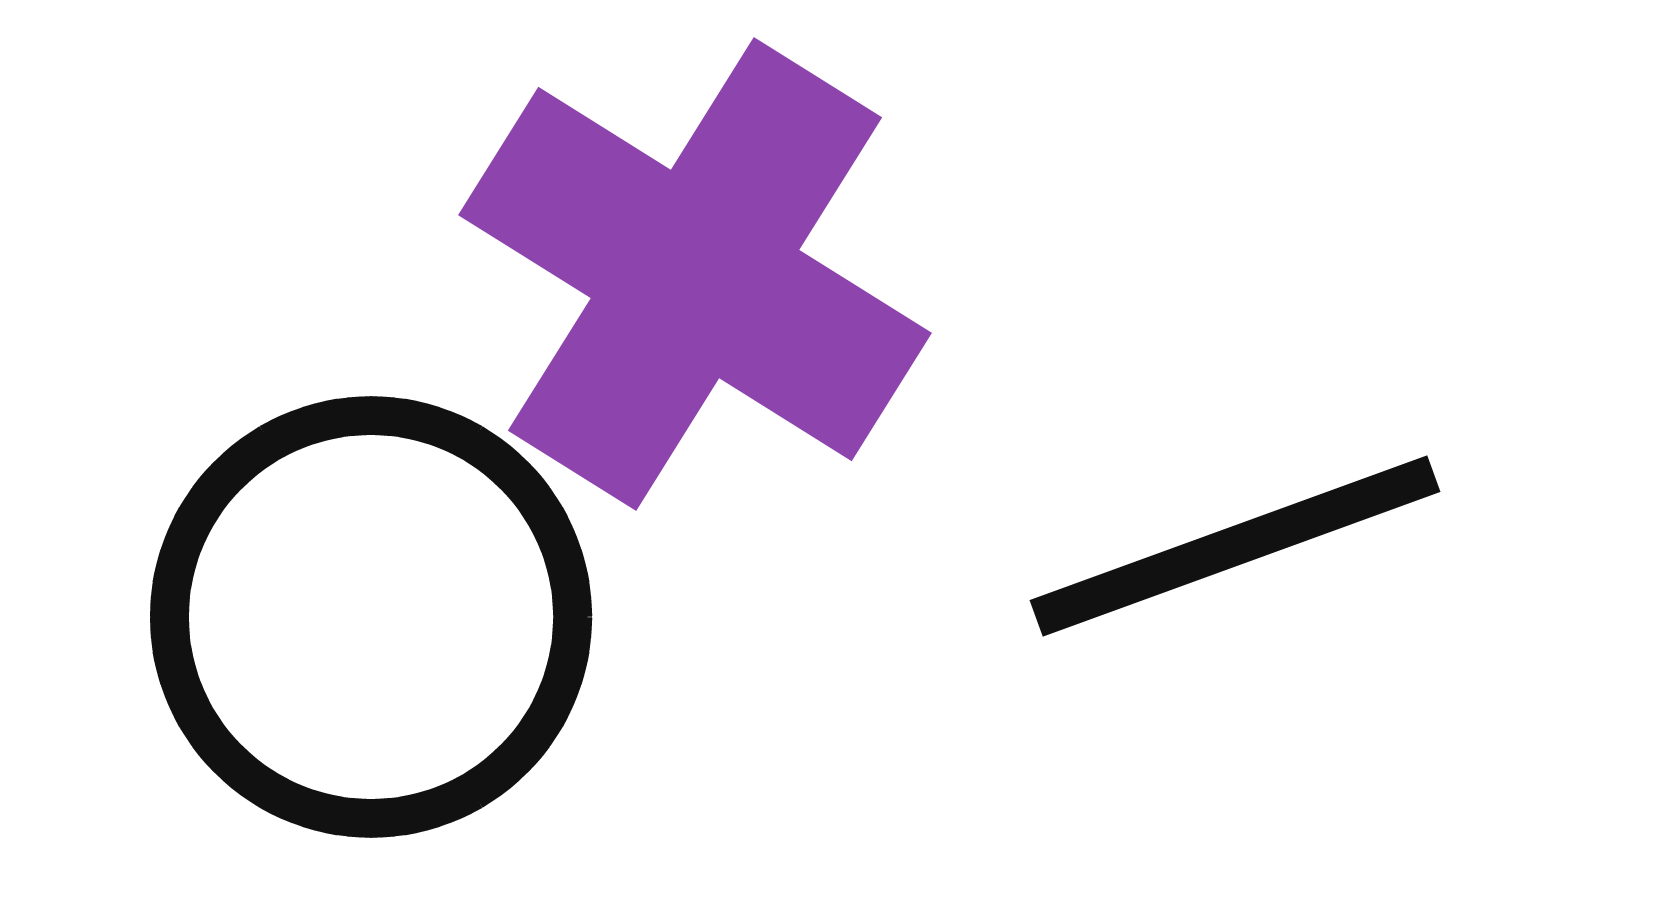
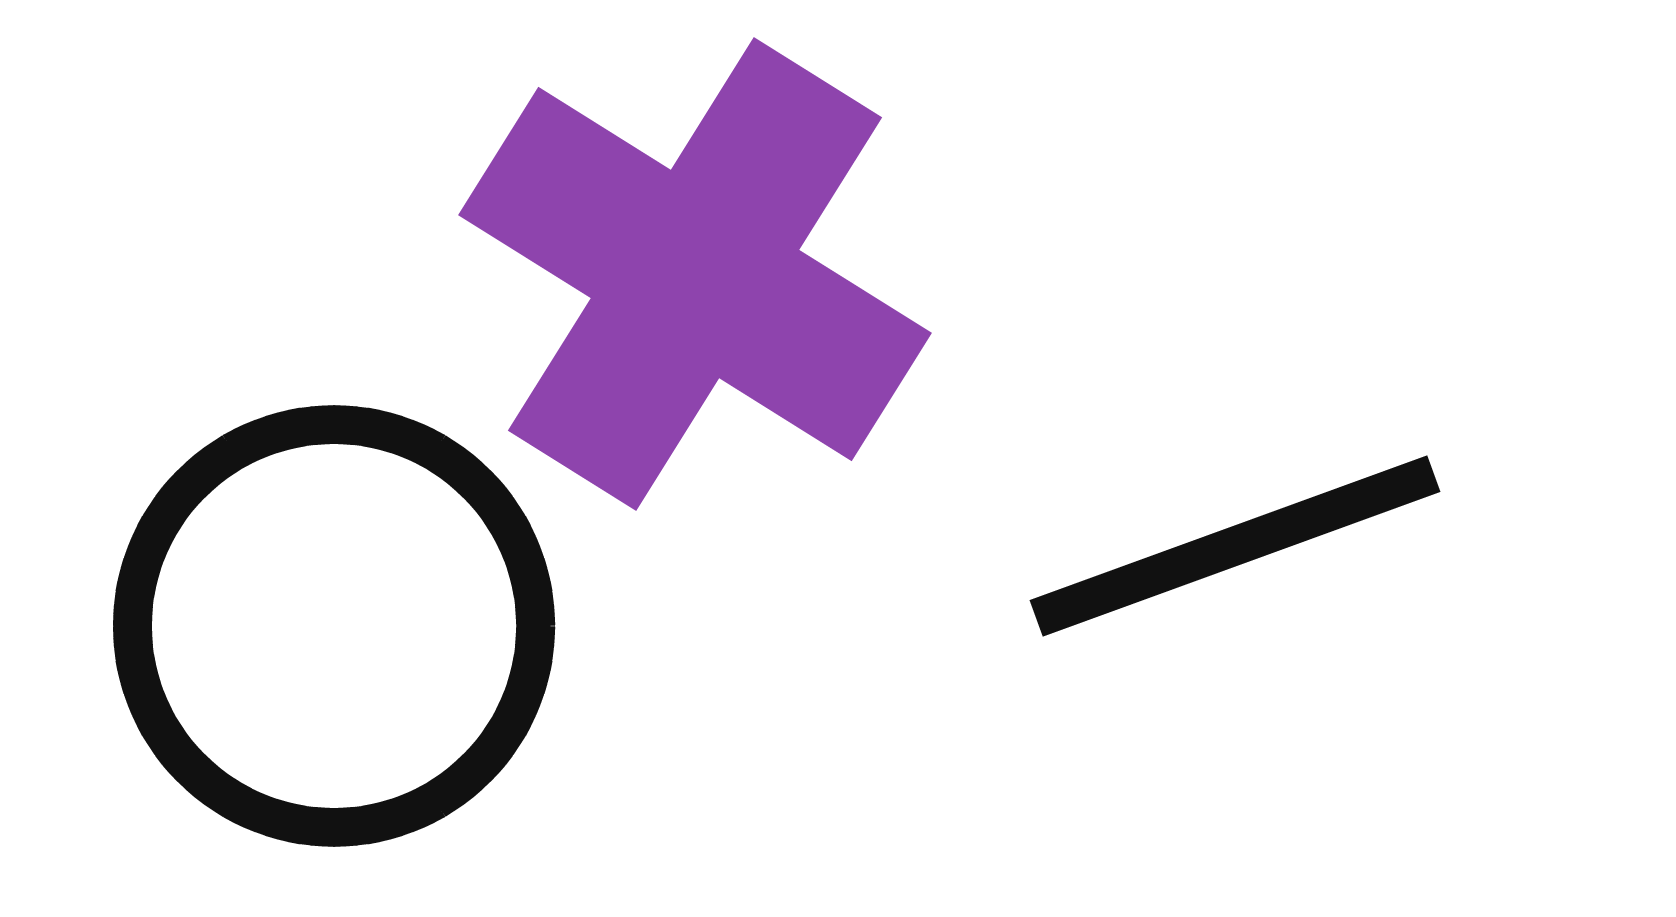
black circle: moved 37 px left, 9 px down
